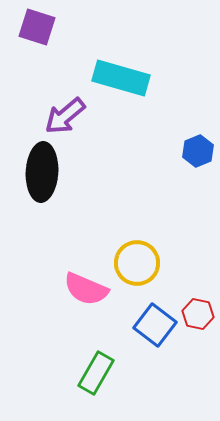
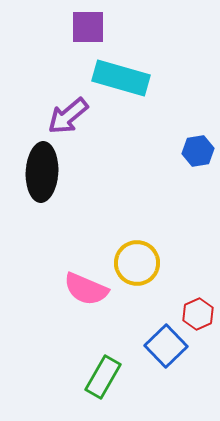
purple square: moved 51 px right; rotated 18 degrees counterclockwise
purple arrow: moved 3 px right
blue hexagon: rotated 12 degrees clockwise
red hexagon: rotated 24 degrees clockwise
blue square: moved 11 px right, 21 px down; rotated 9 degrees clockwise
green rectangle: moved 7 px right, 4 px down
